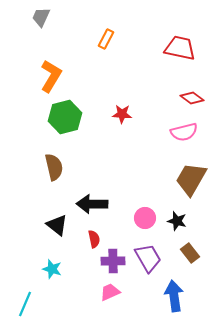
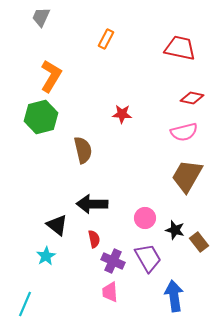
red diamond: rotated 25 degrees counterclockwise
green hexagon: moved 24 px left
brown semicircle: moved 29 px right, 17 px up
brown trapezoid: moved 4 px left, 3 px up
black star: moved 2 px left, 9 px down
brown rectangle: moved 9 px right, 11 px up
purple cross: rotated 25 degrees clockwise
cyan star: moved 6 px left, 13 px up; rotated 24 degrees clockwise
pink trapezoid: rotated 70 degrees counterclockwise
